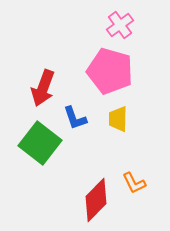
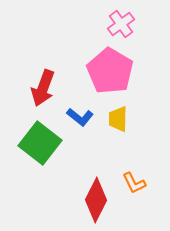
pink cross: moved 1 px right, 1 px up
pink pentagon: rotated 15 degrees clockwise
blue L-shape: moved 5 px right, 1 px up; rotated 32 degrees counterclockwise
red diamond: rotated 18 degrees counterclockwise
